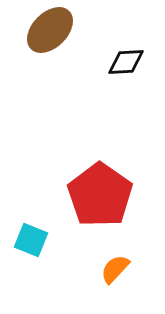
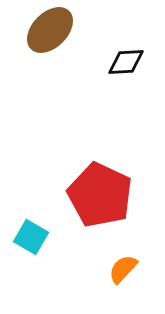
red pentagon: rotated 10 degrees counterclockwise
cyan square: moved 3 px up; rotated 8 degrees clockwise
orange semicircle: moved 8 px right
